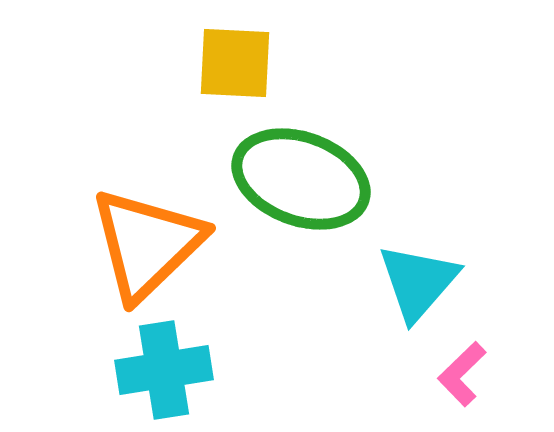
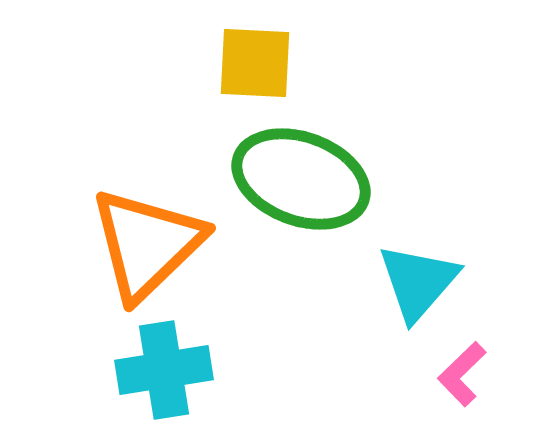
yellow square: moved 20 px right
